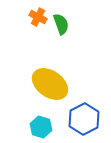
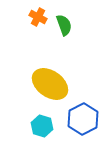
green semicircle: moved 3 px right, 1 px down
blue hexagon: moved 1 px left
cyan hexagon: moved 1 px right, 1 px up
